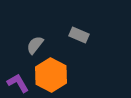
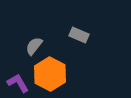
gray semicircle: moved 1 px left, 1 px down
orange hexagon: moved 1 px left, 1 px up
